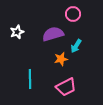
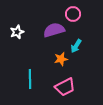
purple semicircle: moved 1 px right, 4 px up
pink trapezoid: moved 1 px left
